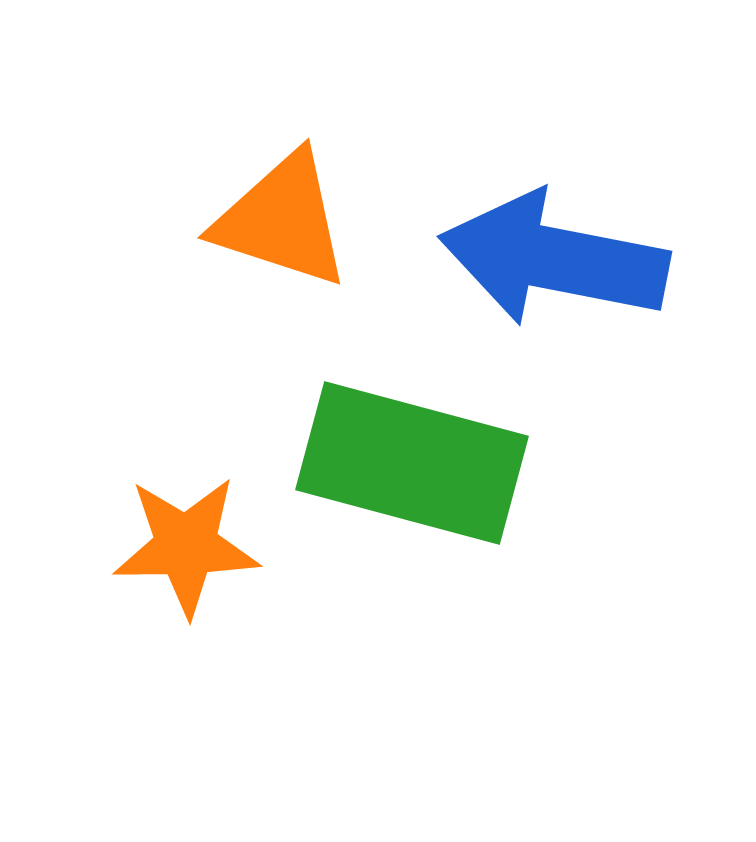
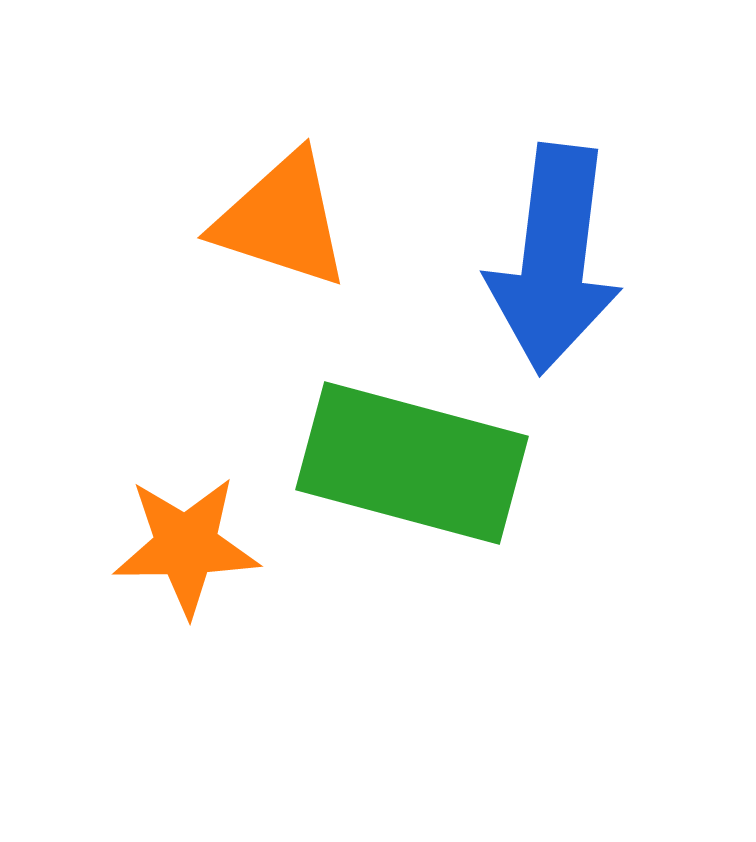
blue arrow: rotated 94 degrees counterclockwise
